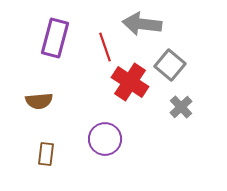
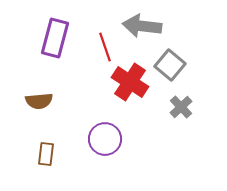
gray arrow: moved 2 px down
